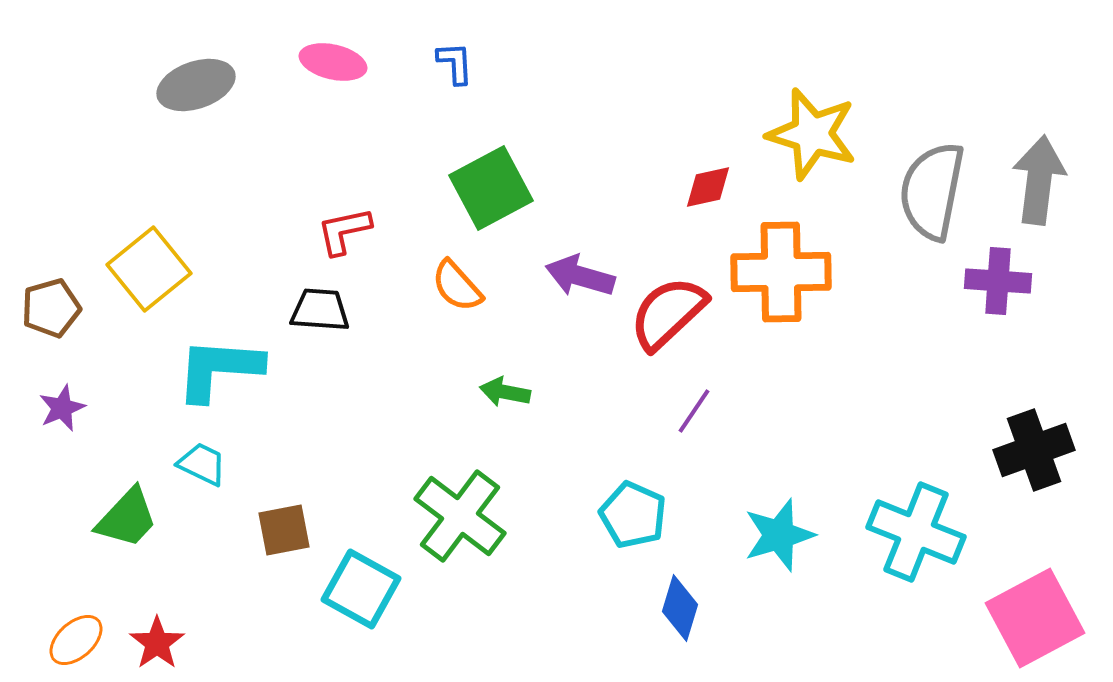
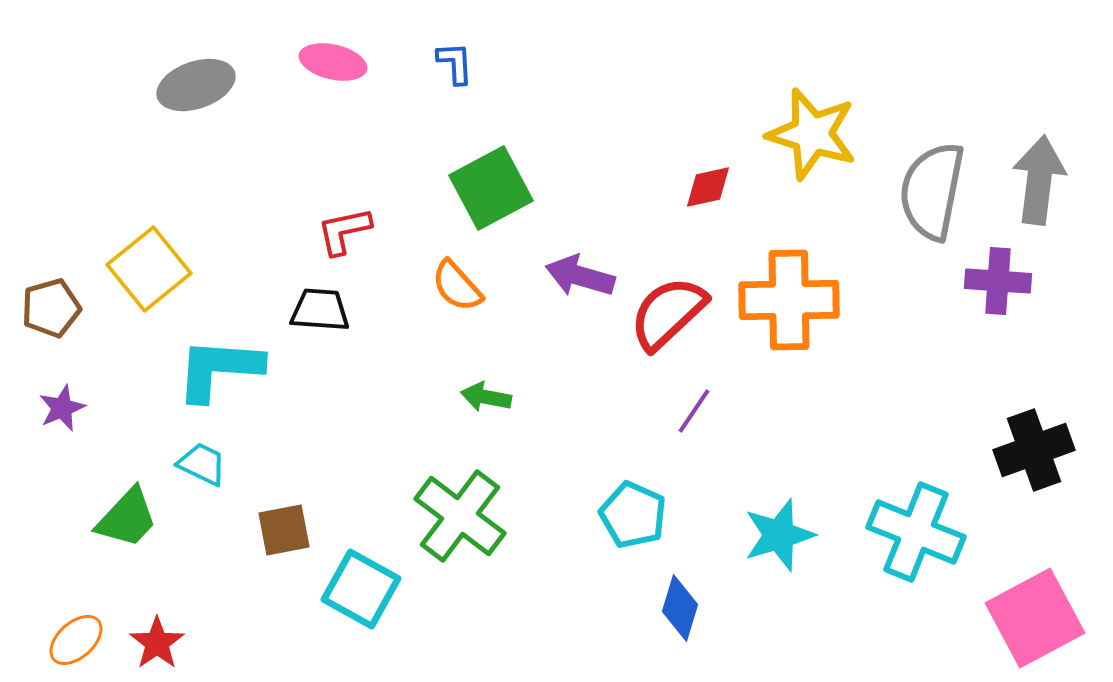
orange cross: moved 8 px right, 28 px down
green arrow: moved 19 px left, 5 px down
